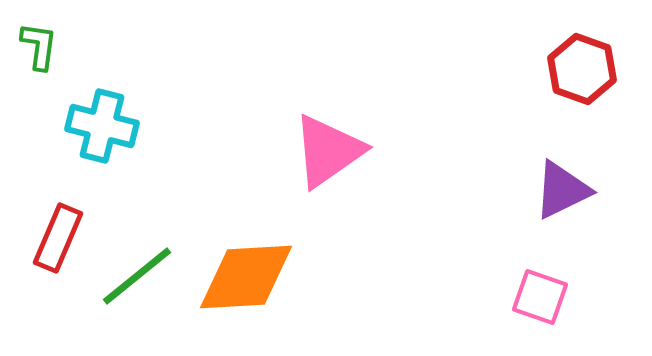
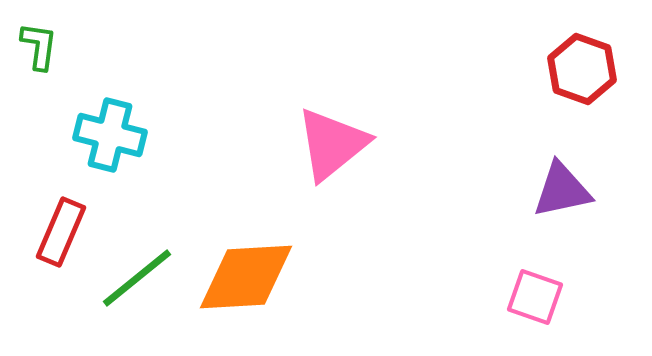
cyan cross: moved 8 px right, 9 px down
pink triangle: moved 4 px right, 7 px up; rotated 4 degrees counterclockwise
purple triangle: rotated 14 degrees clockwise
red rectangle: moved 3 px right, 6 px up
green line: moved 2 px down
pink square: moved 5 px left
